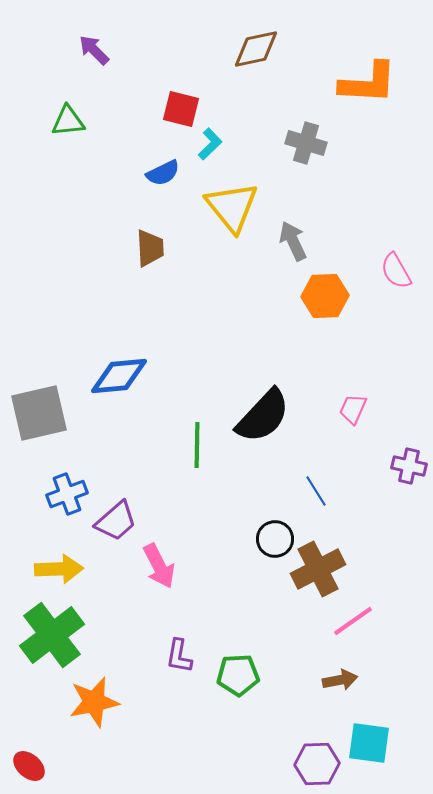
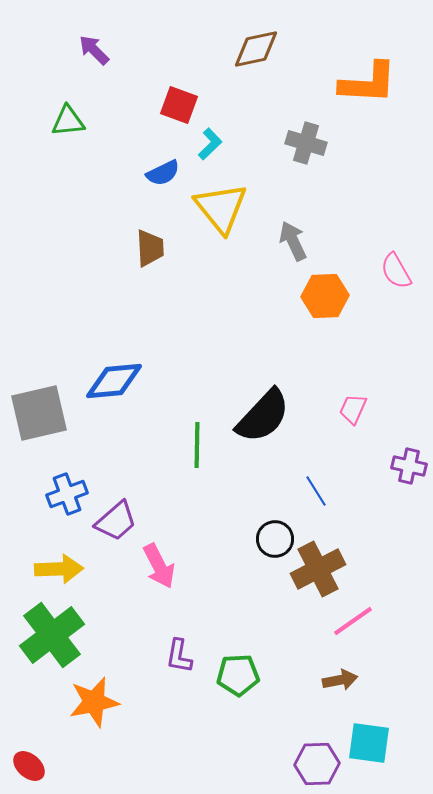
red square: moved 2 px left, 4 px up; rotated 6 degrees clockwise
yellow triangle: moved 11 px left, 1 px down
blue diamond: moved 5 px left, 5 px down
